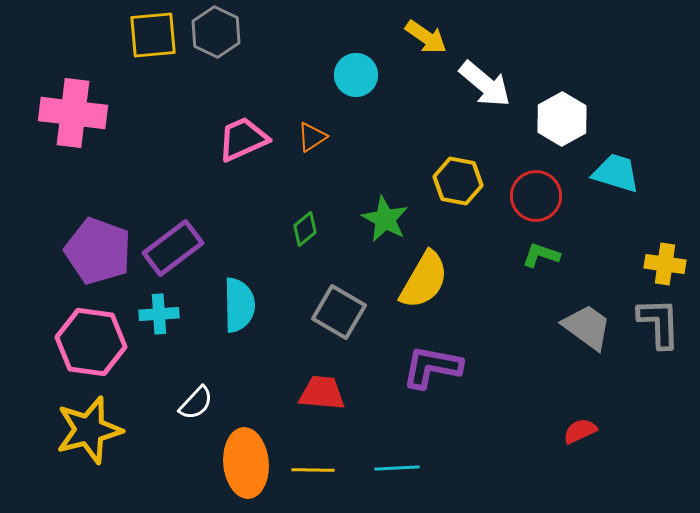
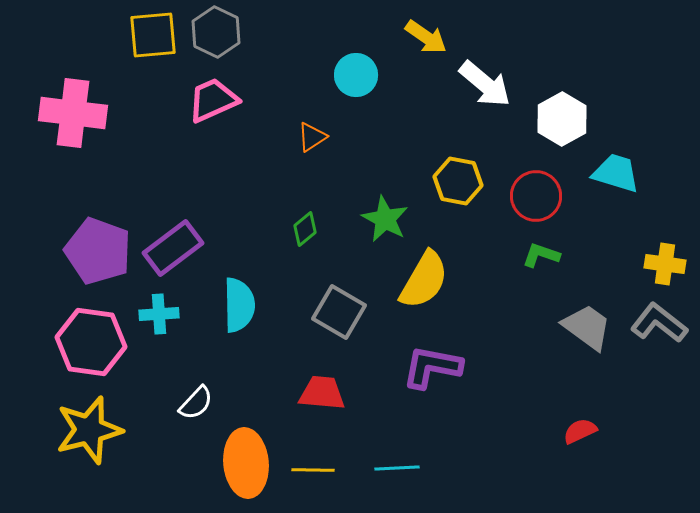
pink trapezoid: moved 30 px left, 39 px up
gray L-shape: rotated 50 degrees counterclockwise
